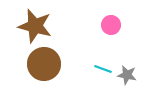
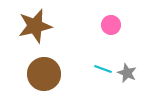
brown star: rotated 28 degrees counterclockwise
brown circle: moved 10 px down
gray star: moved 2 px up; rotated 12 degrees clockwise
